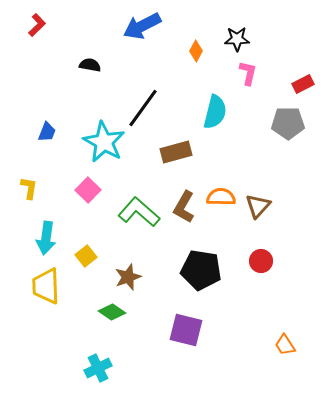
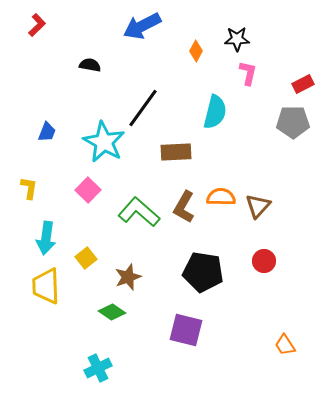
gray pentagon: moved 5 px right, 1 px up
brown rectangle: rotated 12 degrees clockwise
yellow square: moved 2 px down
red circle: moved 3 px right
black pentagon: moved 2 px right, 2 px down
